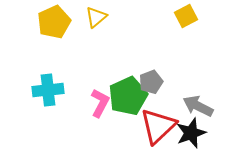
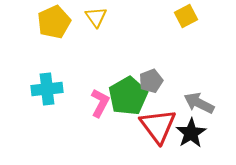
yellow triangle: rotated 25 degrees counterclockwise
gray pentagon: moved 1 px up
cyan cross: moved 1 px left, 1 px up
green pentagon: rotated 6 degrees counterclockwise
gray arrow: moved 1 px right, 3 px up
red triangle: rotated 24 degrees counterclockwise
black star: rotated 12 degrees counterclockwise
